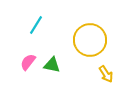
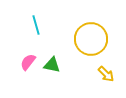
cyan line: rotated 48 degrees counterclockwise
yellow circle: moved 1 px right, 1 px up
yellow arrow: rotated 12 degrees counterclockwise
